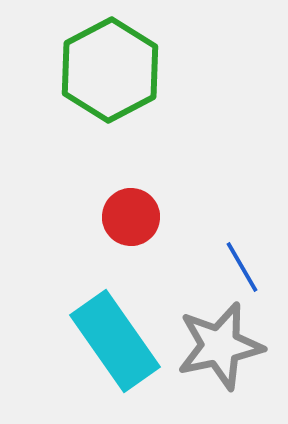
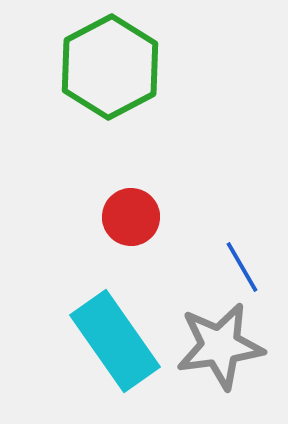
green hexagon: moved 3 px up
gray star: rotated 4 degrees clockwise
